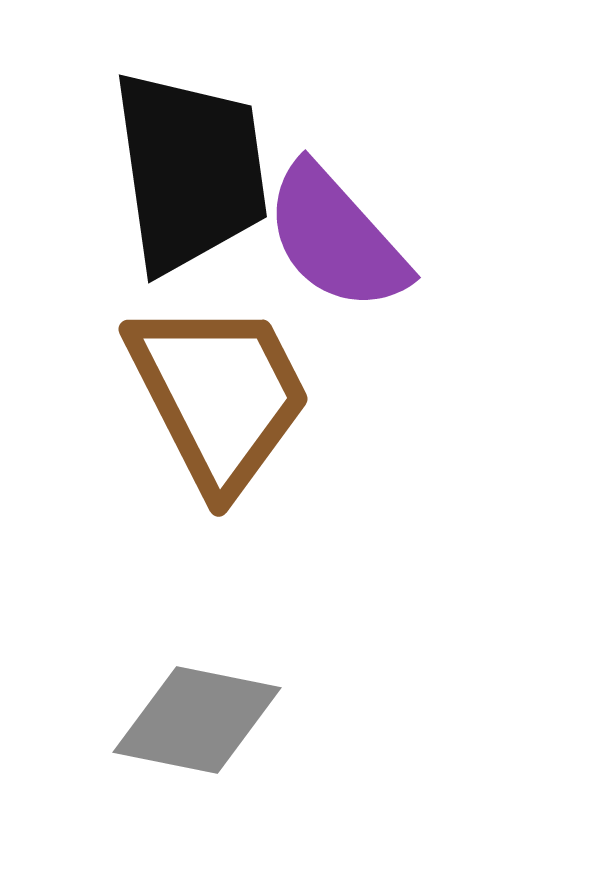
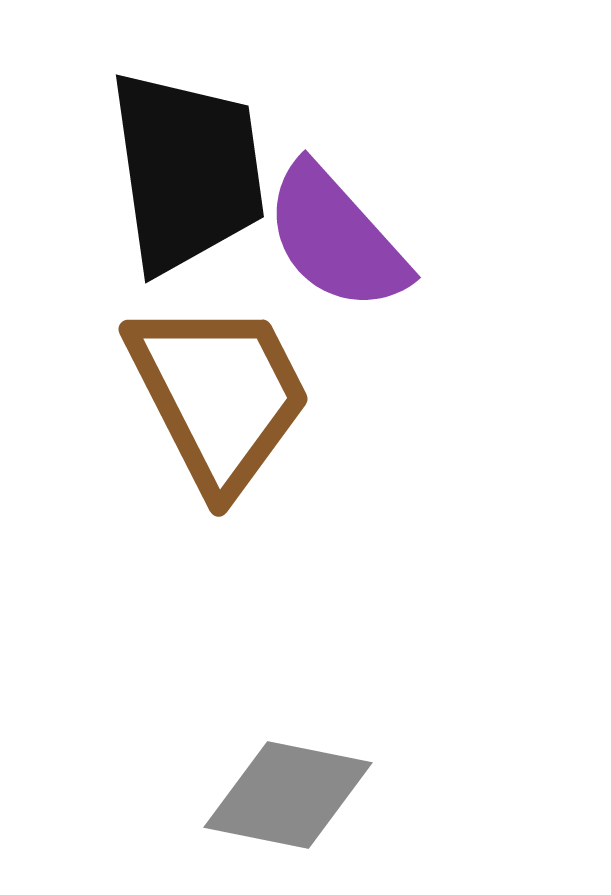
black trapezoid: moved 3 px left
gray diamond: moved 91 px right, 75 px down
